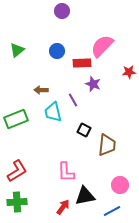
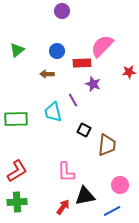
brown arrow: moved 6 px right, 16 px up
green rectangle: rotated 20 degrees clockwise
